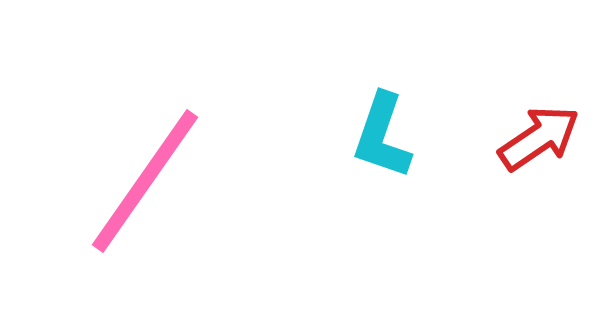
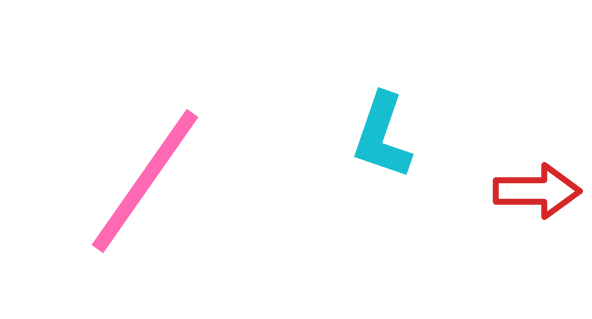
red arrow: moved 2 px left, 53 px down; rotated 34 degrees clockwise
